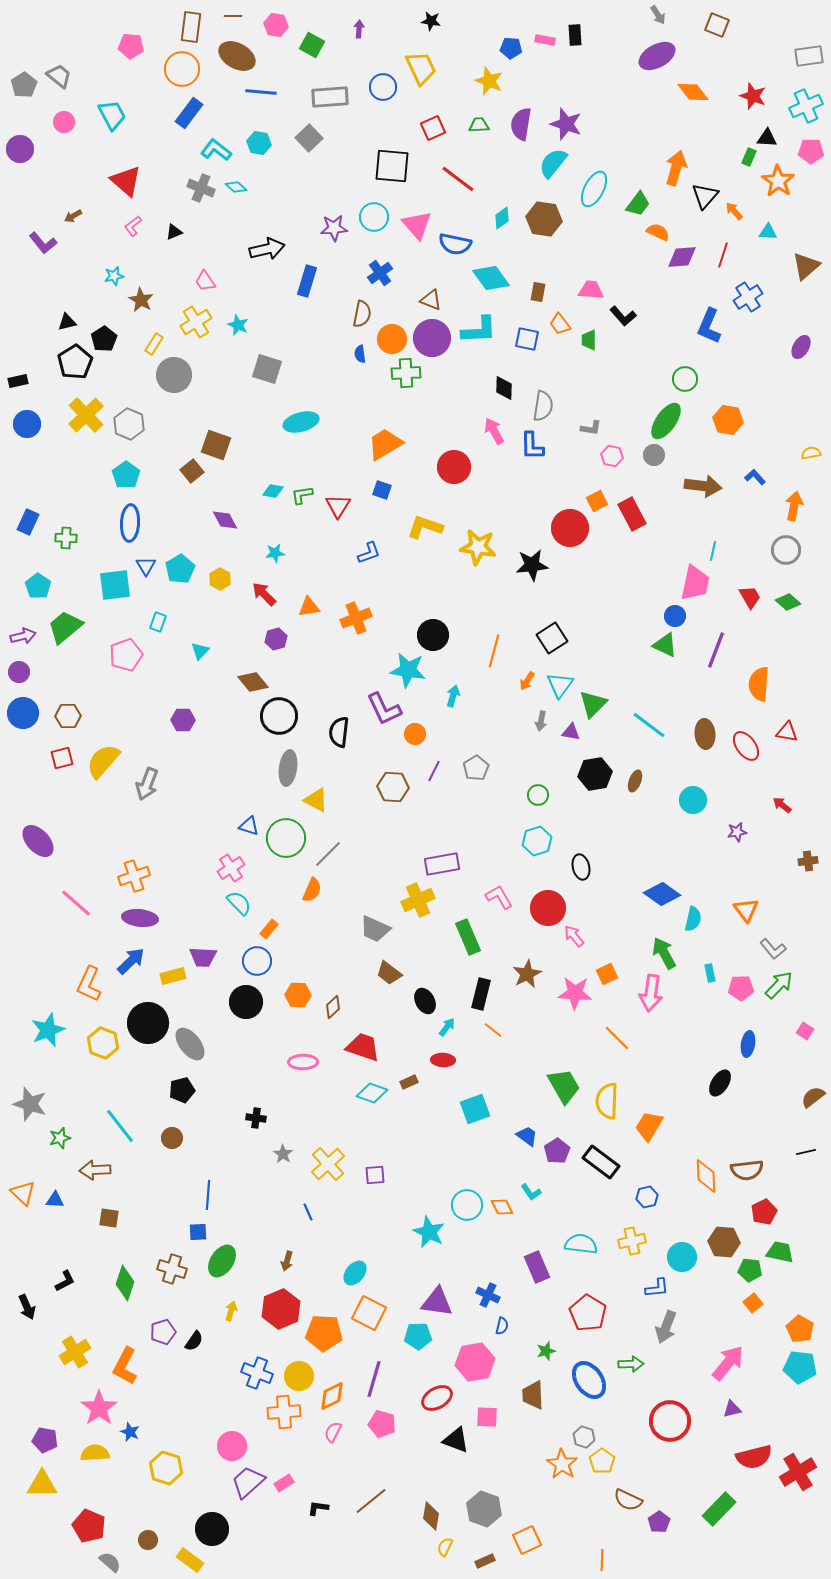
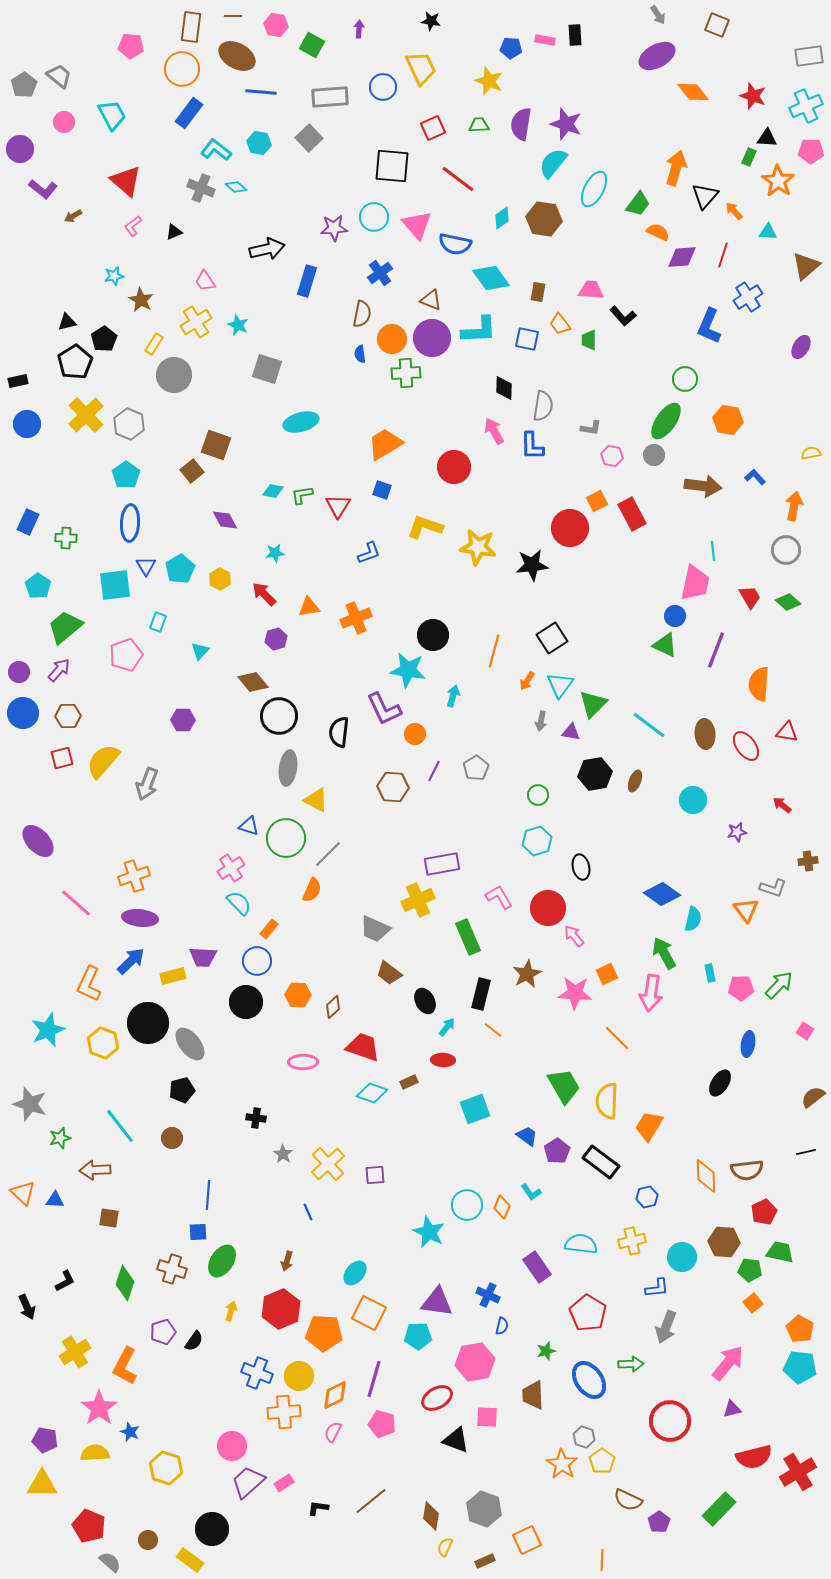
purple L-shape at (43, 243): moved 54 px up; rotated 12 degrees counterclockwise
cyan line at (713, 551): rotated 18 degrees counterclockwise
purple arrow at (23, 636): moved 36 px right, 34 px down; rotated 35 degrees counterclockwise
gray L-shape at (773, 949): moved 61 px up; rotated 32 degrees counterclockwise
orange diamond at (502, 1207): rotated 50 degrees clockwise
purple rectangle at (537, 1267): rotated 12 degrees counterclockwise
orange diamond at (332, 1396): moved 3 px right, 1 px up
